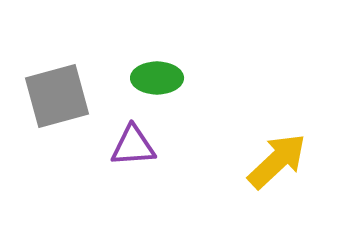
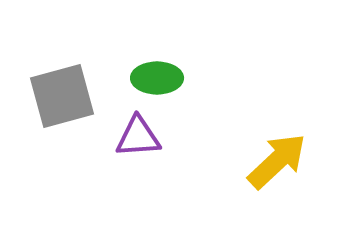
gray square: moved 5 px right
purple triangle: moved 5 px right, 9 px up
